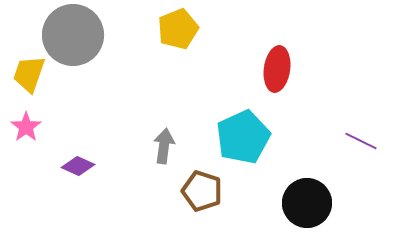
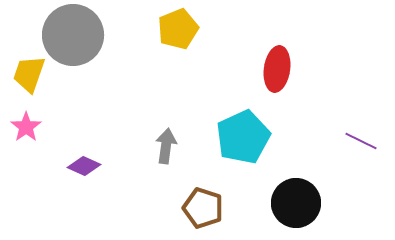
gray arrow: moved 2 px right
purple diamond: moved 6 px right
brown pentagon: moved 1 px right, 17 px down
black circle: moved 11 px left
